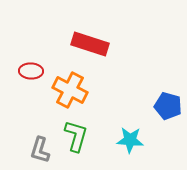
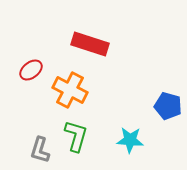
red ellipse: moved 1 px up; rotated 40 degrees counterclockwise
